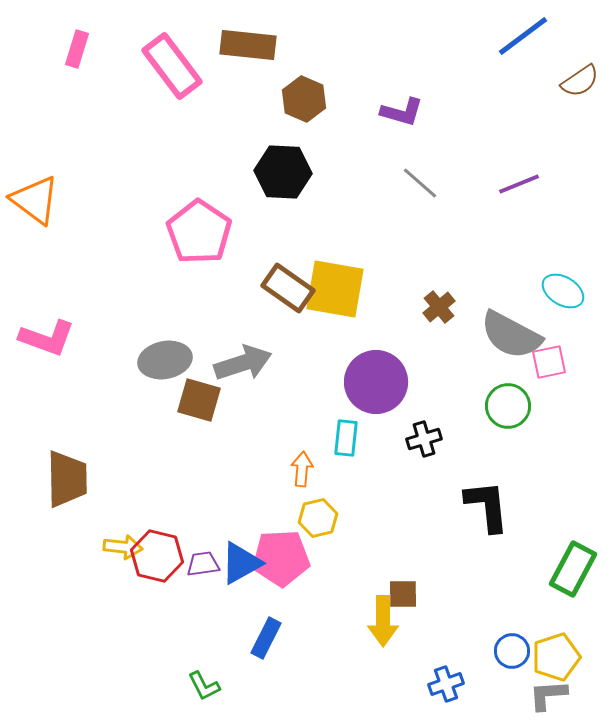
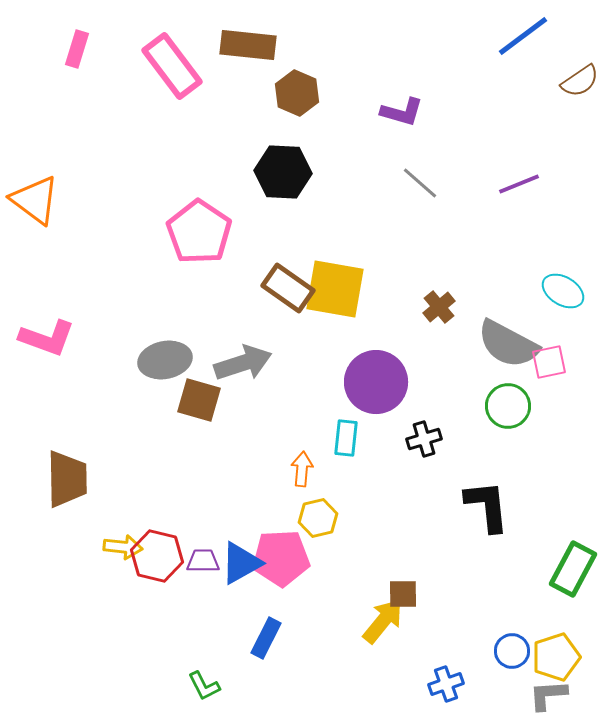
brown hexagon at (304, 99): moved 7 px left, 6 px up
gray semicircle at (511, 335): moved 3 px left, 9 px down
purple trapezoid at (203, 564): moved 3 px up; rotated 8 degrees clockwise
yellow arrow at (383, 621): rotated 141 degrees counterclockwise
